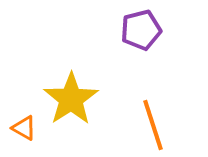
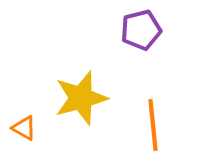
yellow star: moved 10 px right, 1 px up; rotated 18 degrees clockwise
orange line: rotated 12 degrees clockwise
